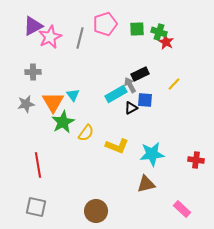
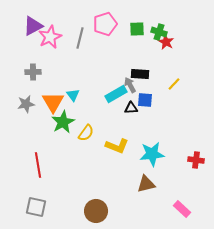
black rectangle: rotated 30 degrees clockwise
black triangle: rotated 24 degrees clockwise
